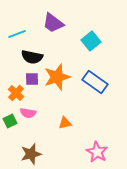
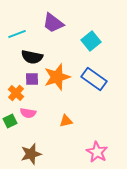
blue rectangle: moved 1 px left, 3 px up
orange triangle: moved 1 px right, 2 px up
